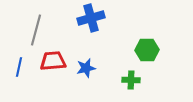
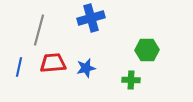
gray line: moved 3 px right
red trapezoid: moved 2 px down
